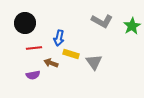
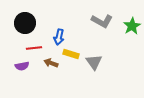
blue arrow: moved 1 px up
purple semicircle: moved 11 px left, 9 px up
